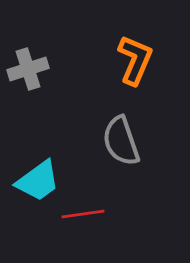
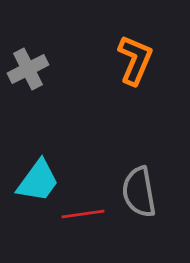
gray cross: rotated 9 degrees counterclockwise
gray semicircle: moved 18 px right, 51 px down; rotated 9 degrees clockwise
cyan trapezoid: rotated 18 degrees counterclockwise
